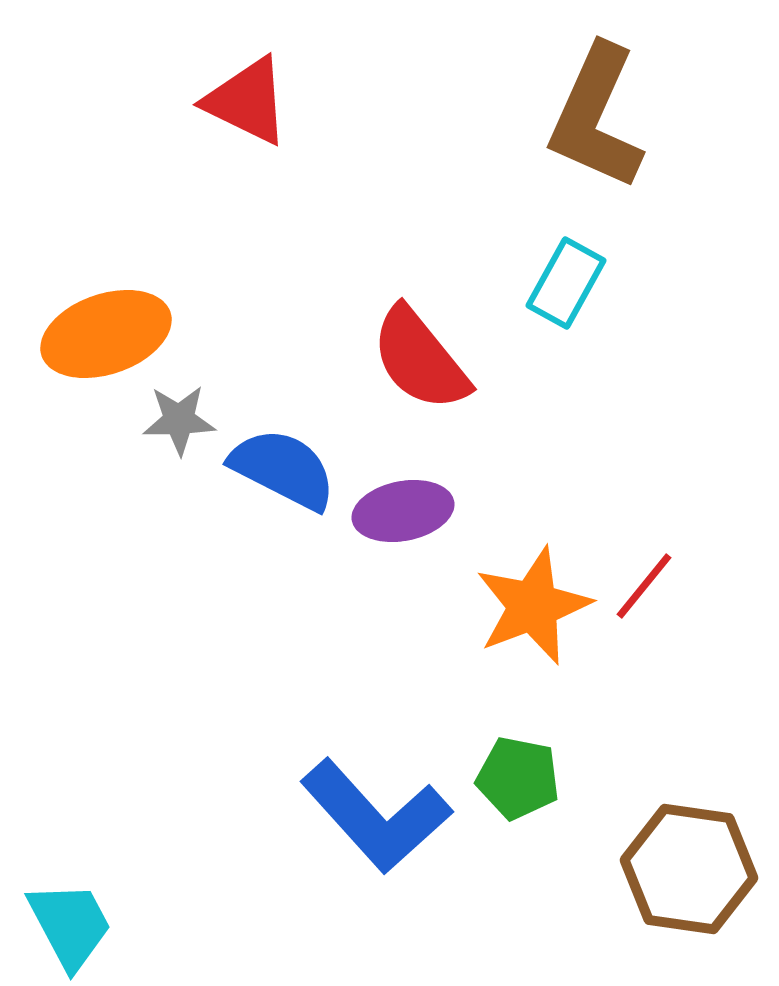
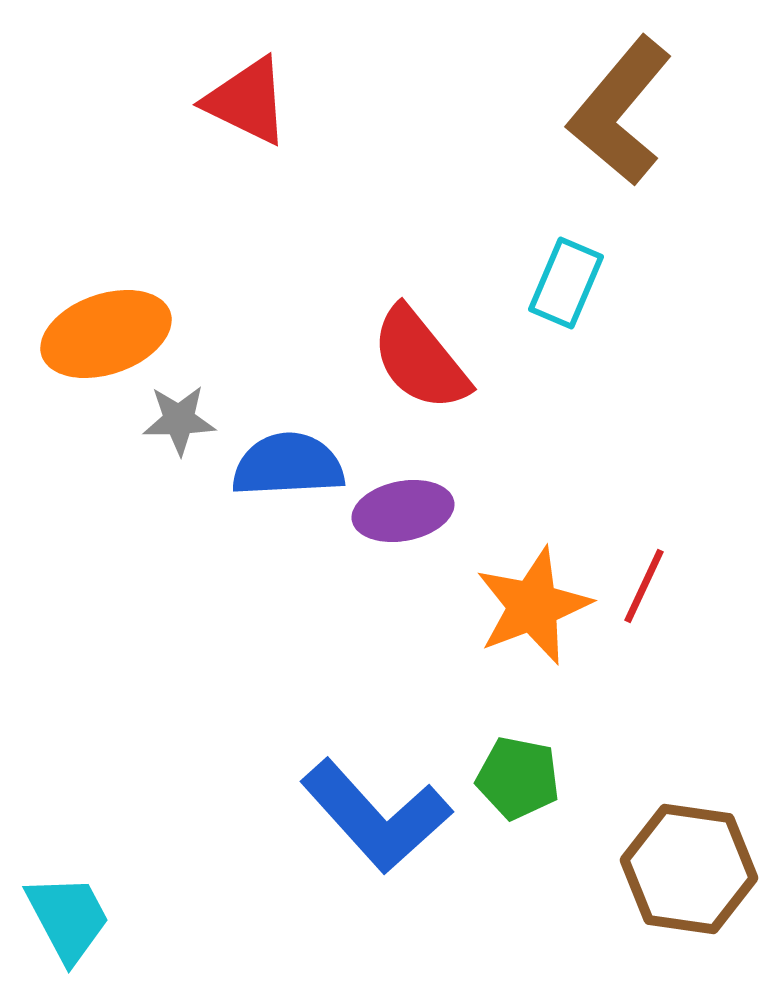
brown L-shape: moved 24 px right, 6 px up; rotated 16 degrees clockwise
cyan rectangle: rotated 6 degrees counterclockwise
blue semicircle: moved 5 px right, 4 px up; rotated 30 degrees counterclockwise
red line: rotated 14 degrees counterclockwise
cyan trapezoid: moved 2 px left, 7 px up
